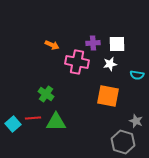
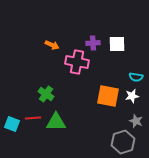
white star: moved 22 px right, 32 px down
cyan semicircle: moved 1 px left, 2 px down
cyan square: moved 1 px left; rotated 28 degrees counterclockwise
gray hexagon: rotated 25 degrees clockwise
